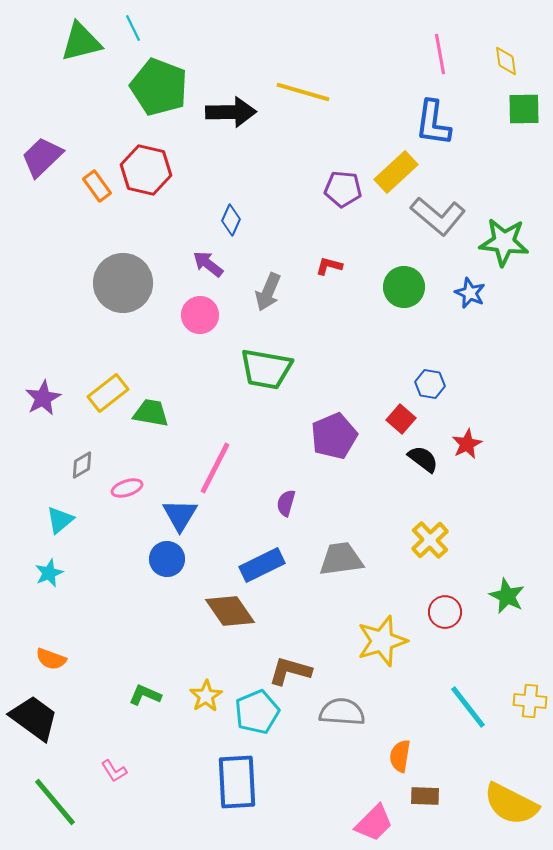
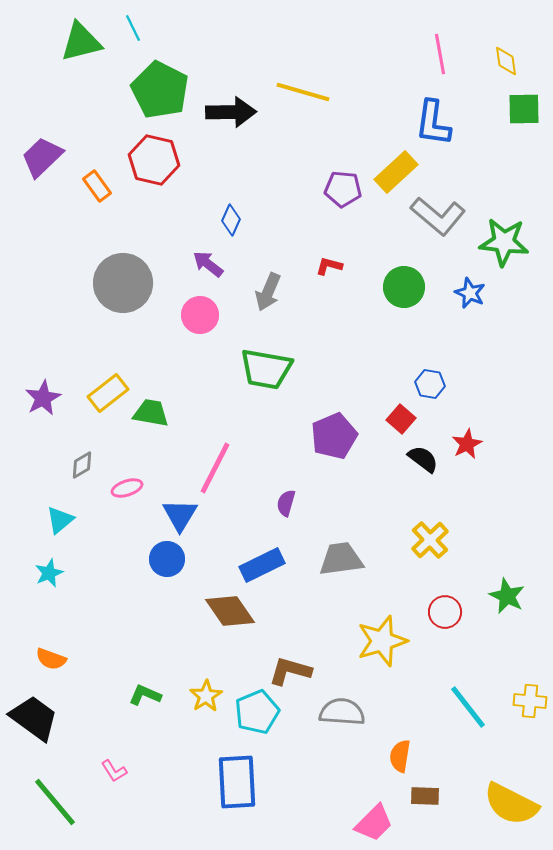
green pentagon at (159, 87): moved 1 px right, 3 px down; rotated 6 degrees clockwise
red hexagon at (146, 170): moved 8 px right, 10 px up
